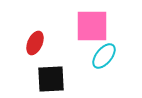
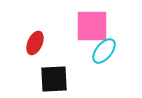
cyan ellipse: moved 5 px up
black square: moved 3 px right
